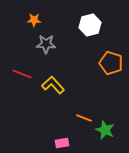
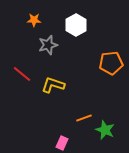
white hexagon: moved 14 px left; rotated 15 degrees counterclockwise
gray star: moved 2 px right, 1 px down; rotated 18 degrees counterclockwise
orange pentagon: rotated 25 degrees counterclockwise
red line: rotated 18 degrees clockwise
yellow L-shape: rotated 30 degrees counterclockwise
orange line: rotated 42 degrees counterclockwise
pink rectangle: rotated 56 degrees counterclockwise
